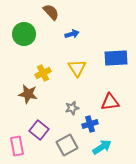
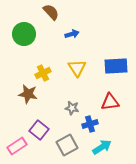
blue rectangle: moved 8 px down
gray star: rotated 24 degrees clockwise
pink rectangle: rotated 66 degrees clockwise
